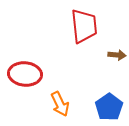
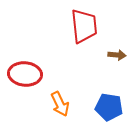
blue pentagon: rotated 28 degrees counterclockwise
